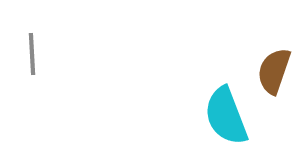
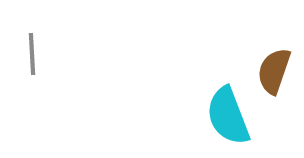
cyan semicircle: moved 2 px right
